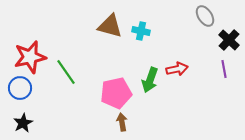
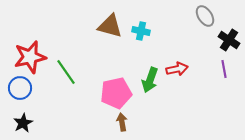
black cross: rotated 10 degrees counterclockwise
